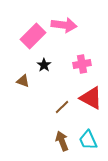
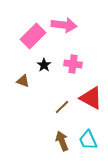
pink cross: moved 9 px left; rotated 18 degrees clockwise
